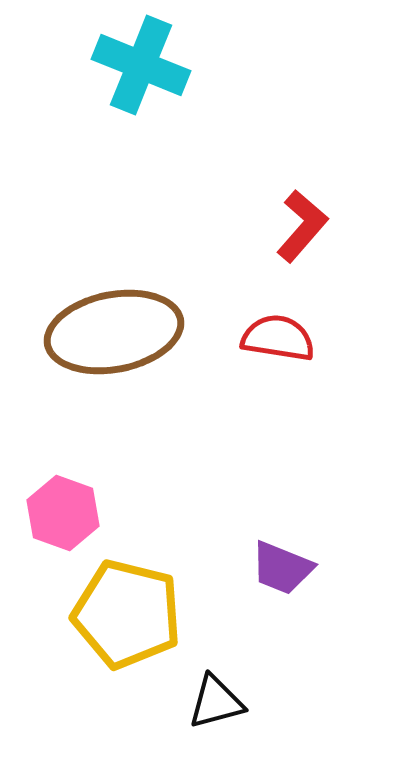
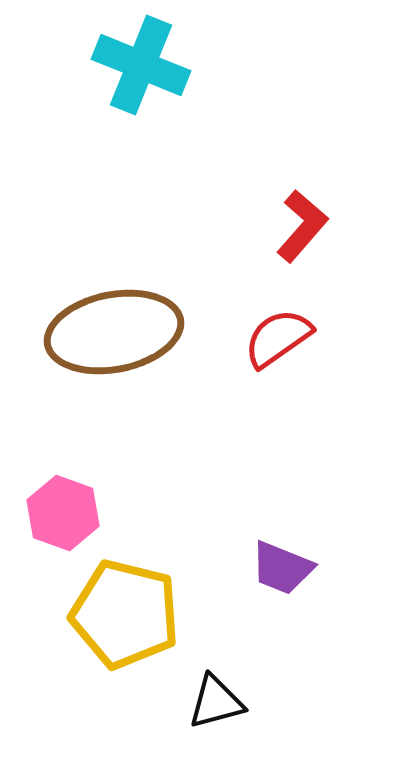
red semicircle: rotated 44 degrees counterclockwise
yellow pentagon: moved 2 px left
